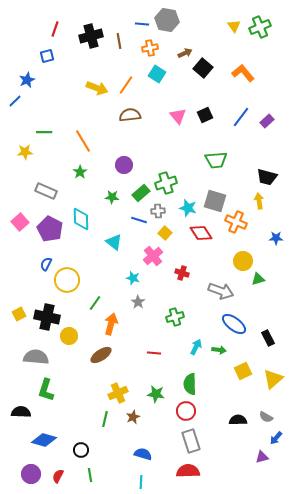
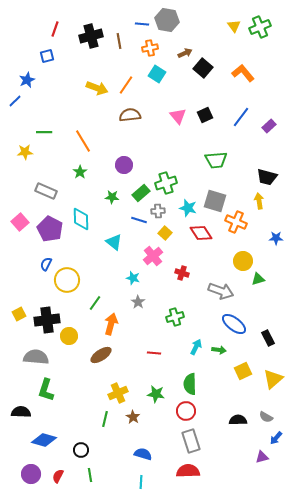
purple rectangle at (267, 121): moved 2 px right, 5 px down
black cross at (47, 317): moved 3 px down; rotated 20 degrees counterclockwise
brown star at (133, 417): rotated 16 degrees counterclockwise
